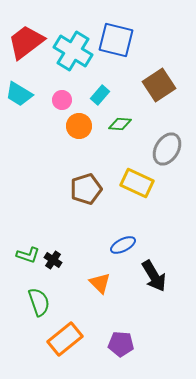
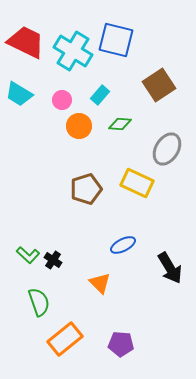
red trapezoid: rotated 63 degrees clockwise
green L-shape: rotated 25 degrees clockwise
black arrow: moved 16 px right, 8 px up
